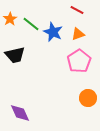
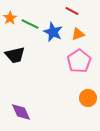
red line: moved 5 px left, 1 px down
orange star: moved 1 px up
green line: moved 1 px left; rotated 12 degrees counterclockwise
purple diamond: moved 1 px right, 1 px up
